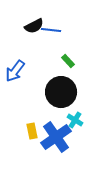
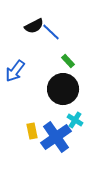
blue line: moved 2 px down; rotated 36 degrees clockwise
black circle: moved 2 px right, 3 px up
